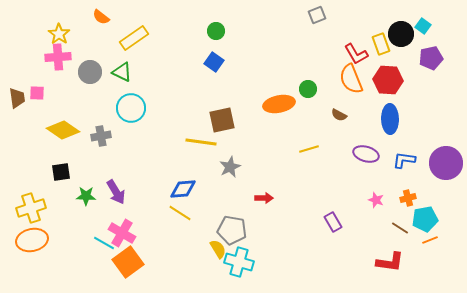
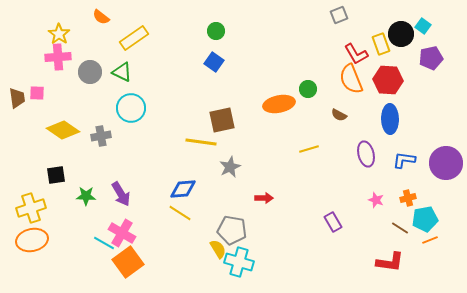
gray square at (317, 15): moved 22 px right
purple ellipse at (366, 154): rotated 60 degrees clockwise
black square at (61, 172): moved 5 px left, 3 px down
purple arrow at (116, 192): moved 5 px right, 2 px down
